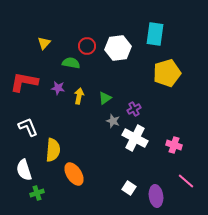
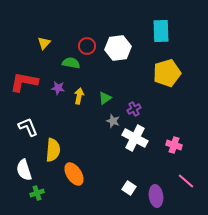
cyan rectangle: moved 6 px right, 3 px up; rotated 10 degrees counterclockwise
